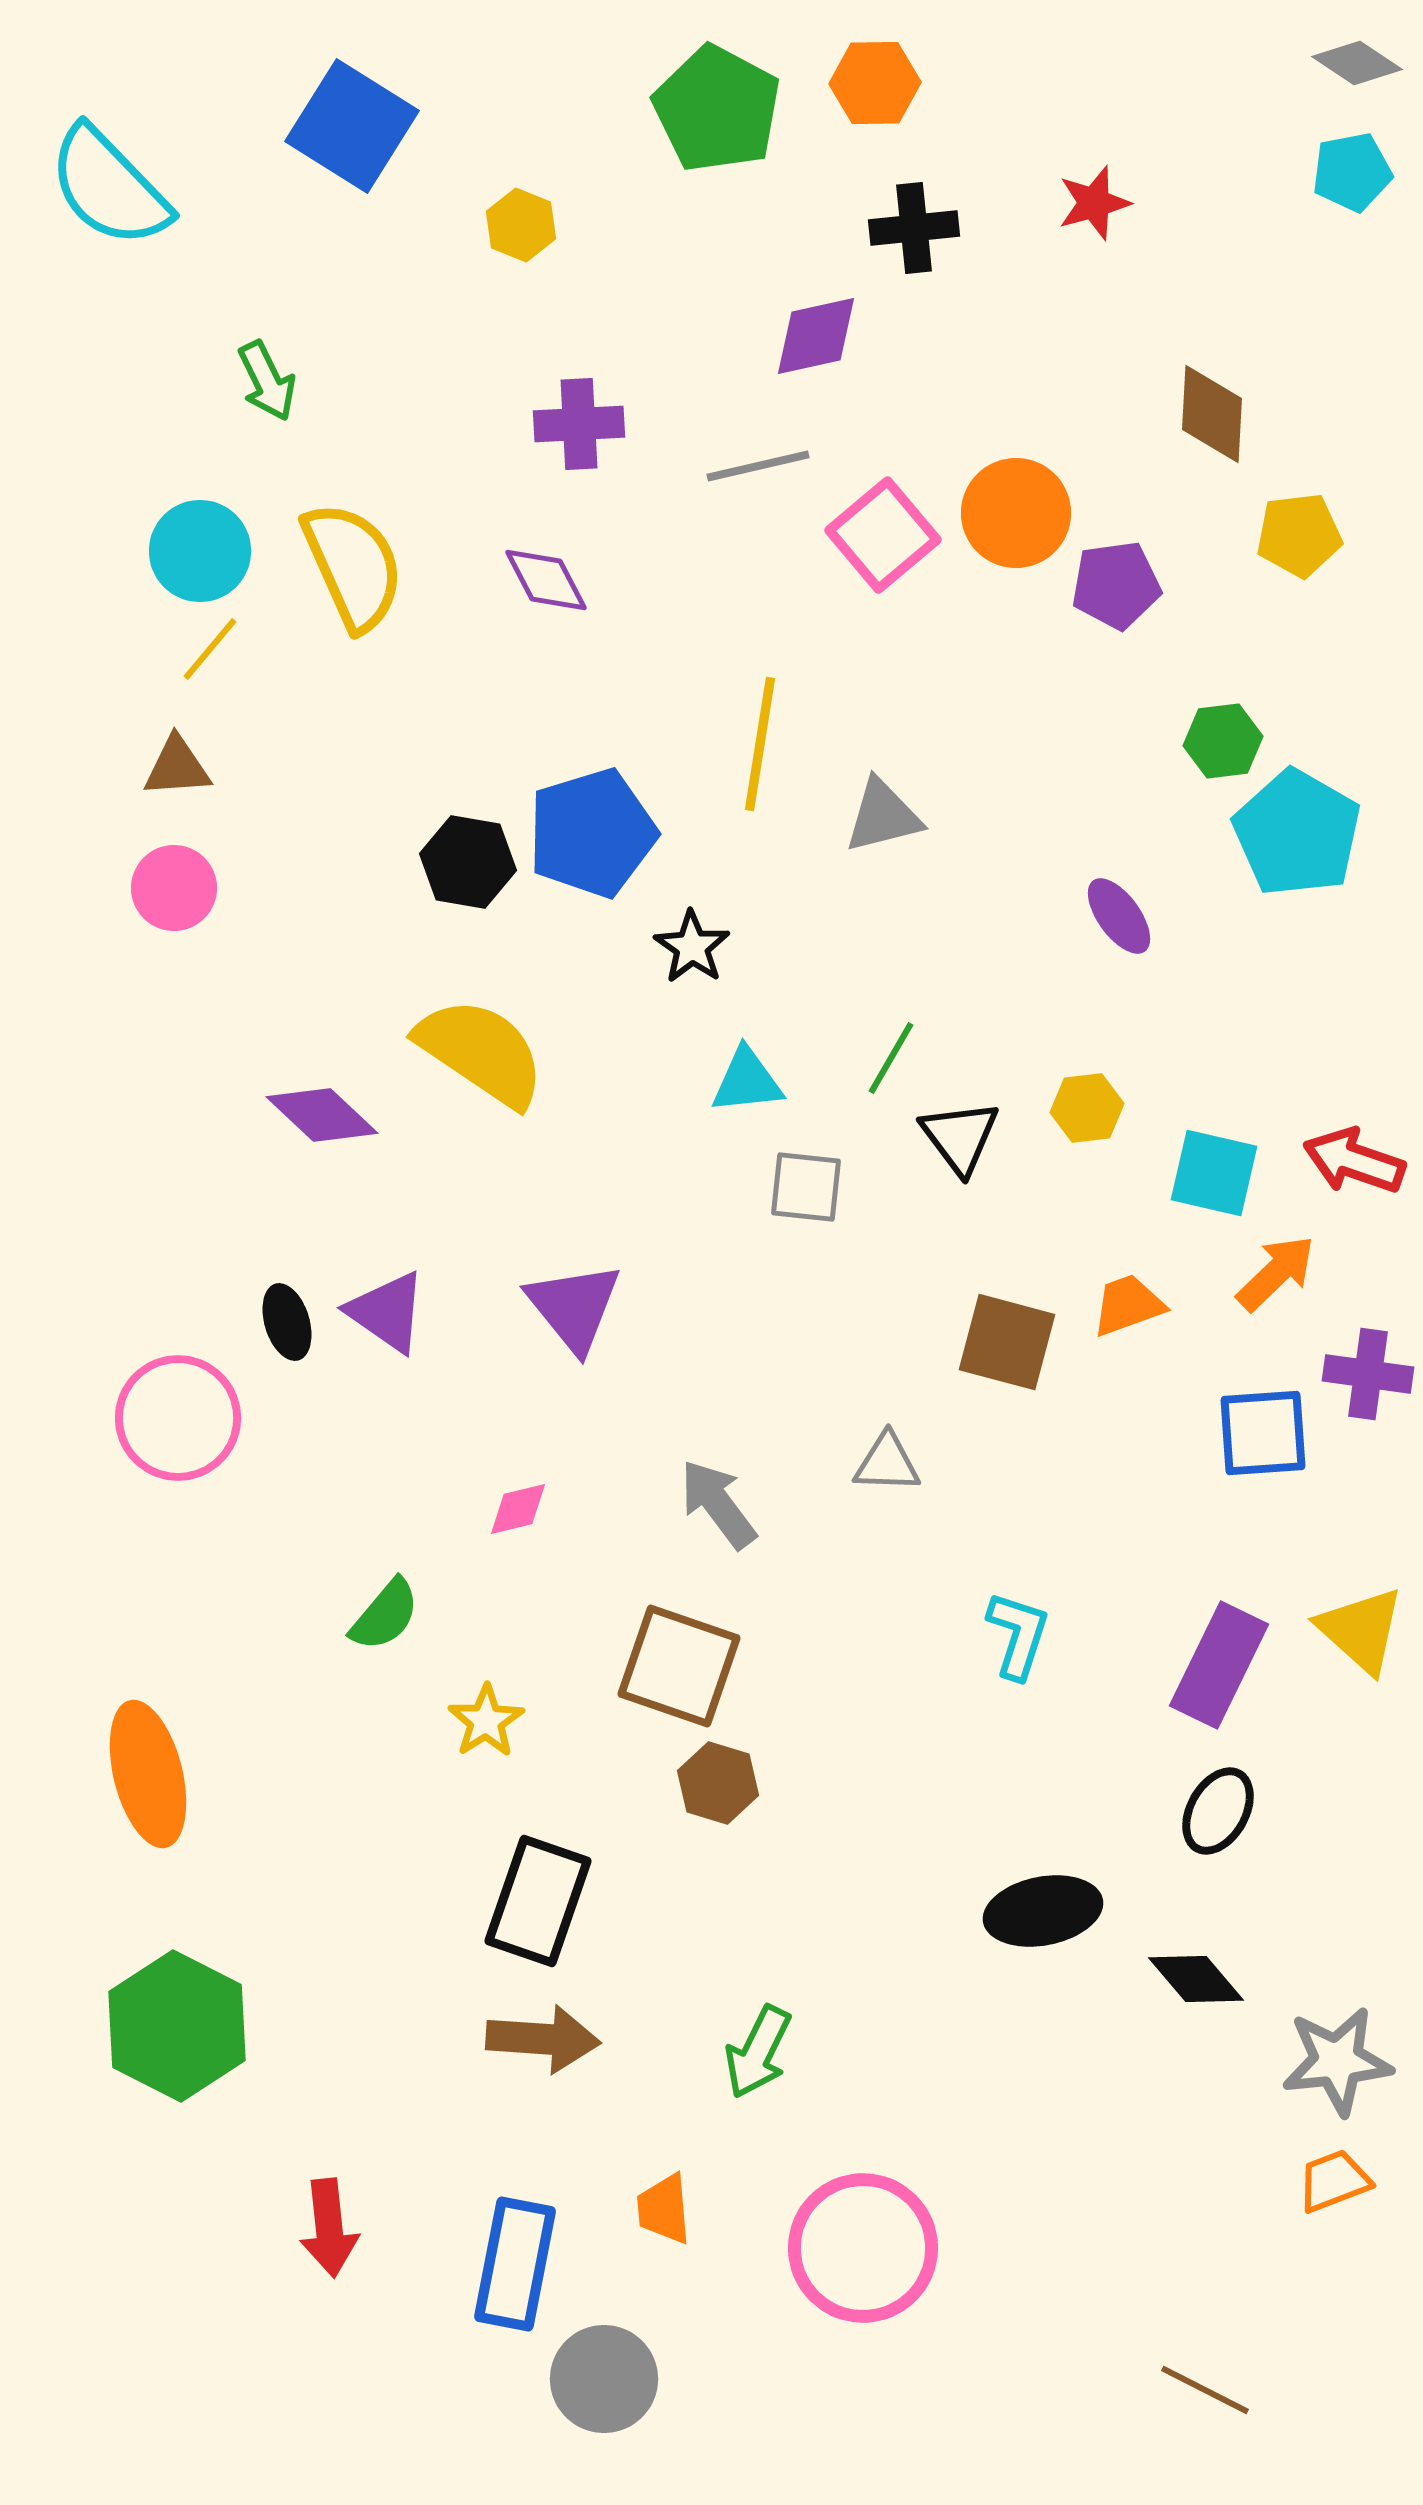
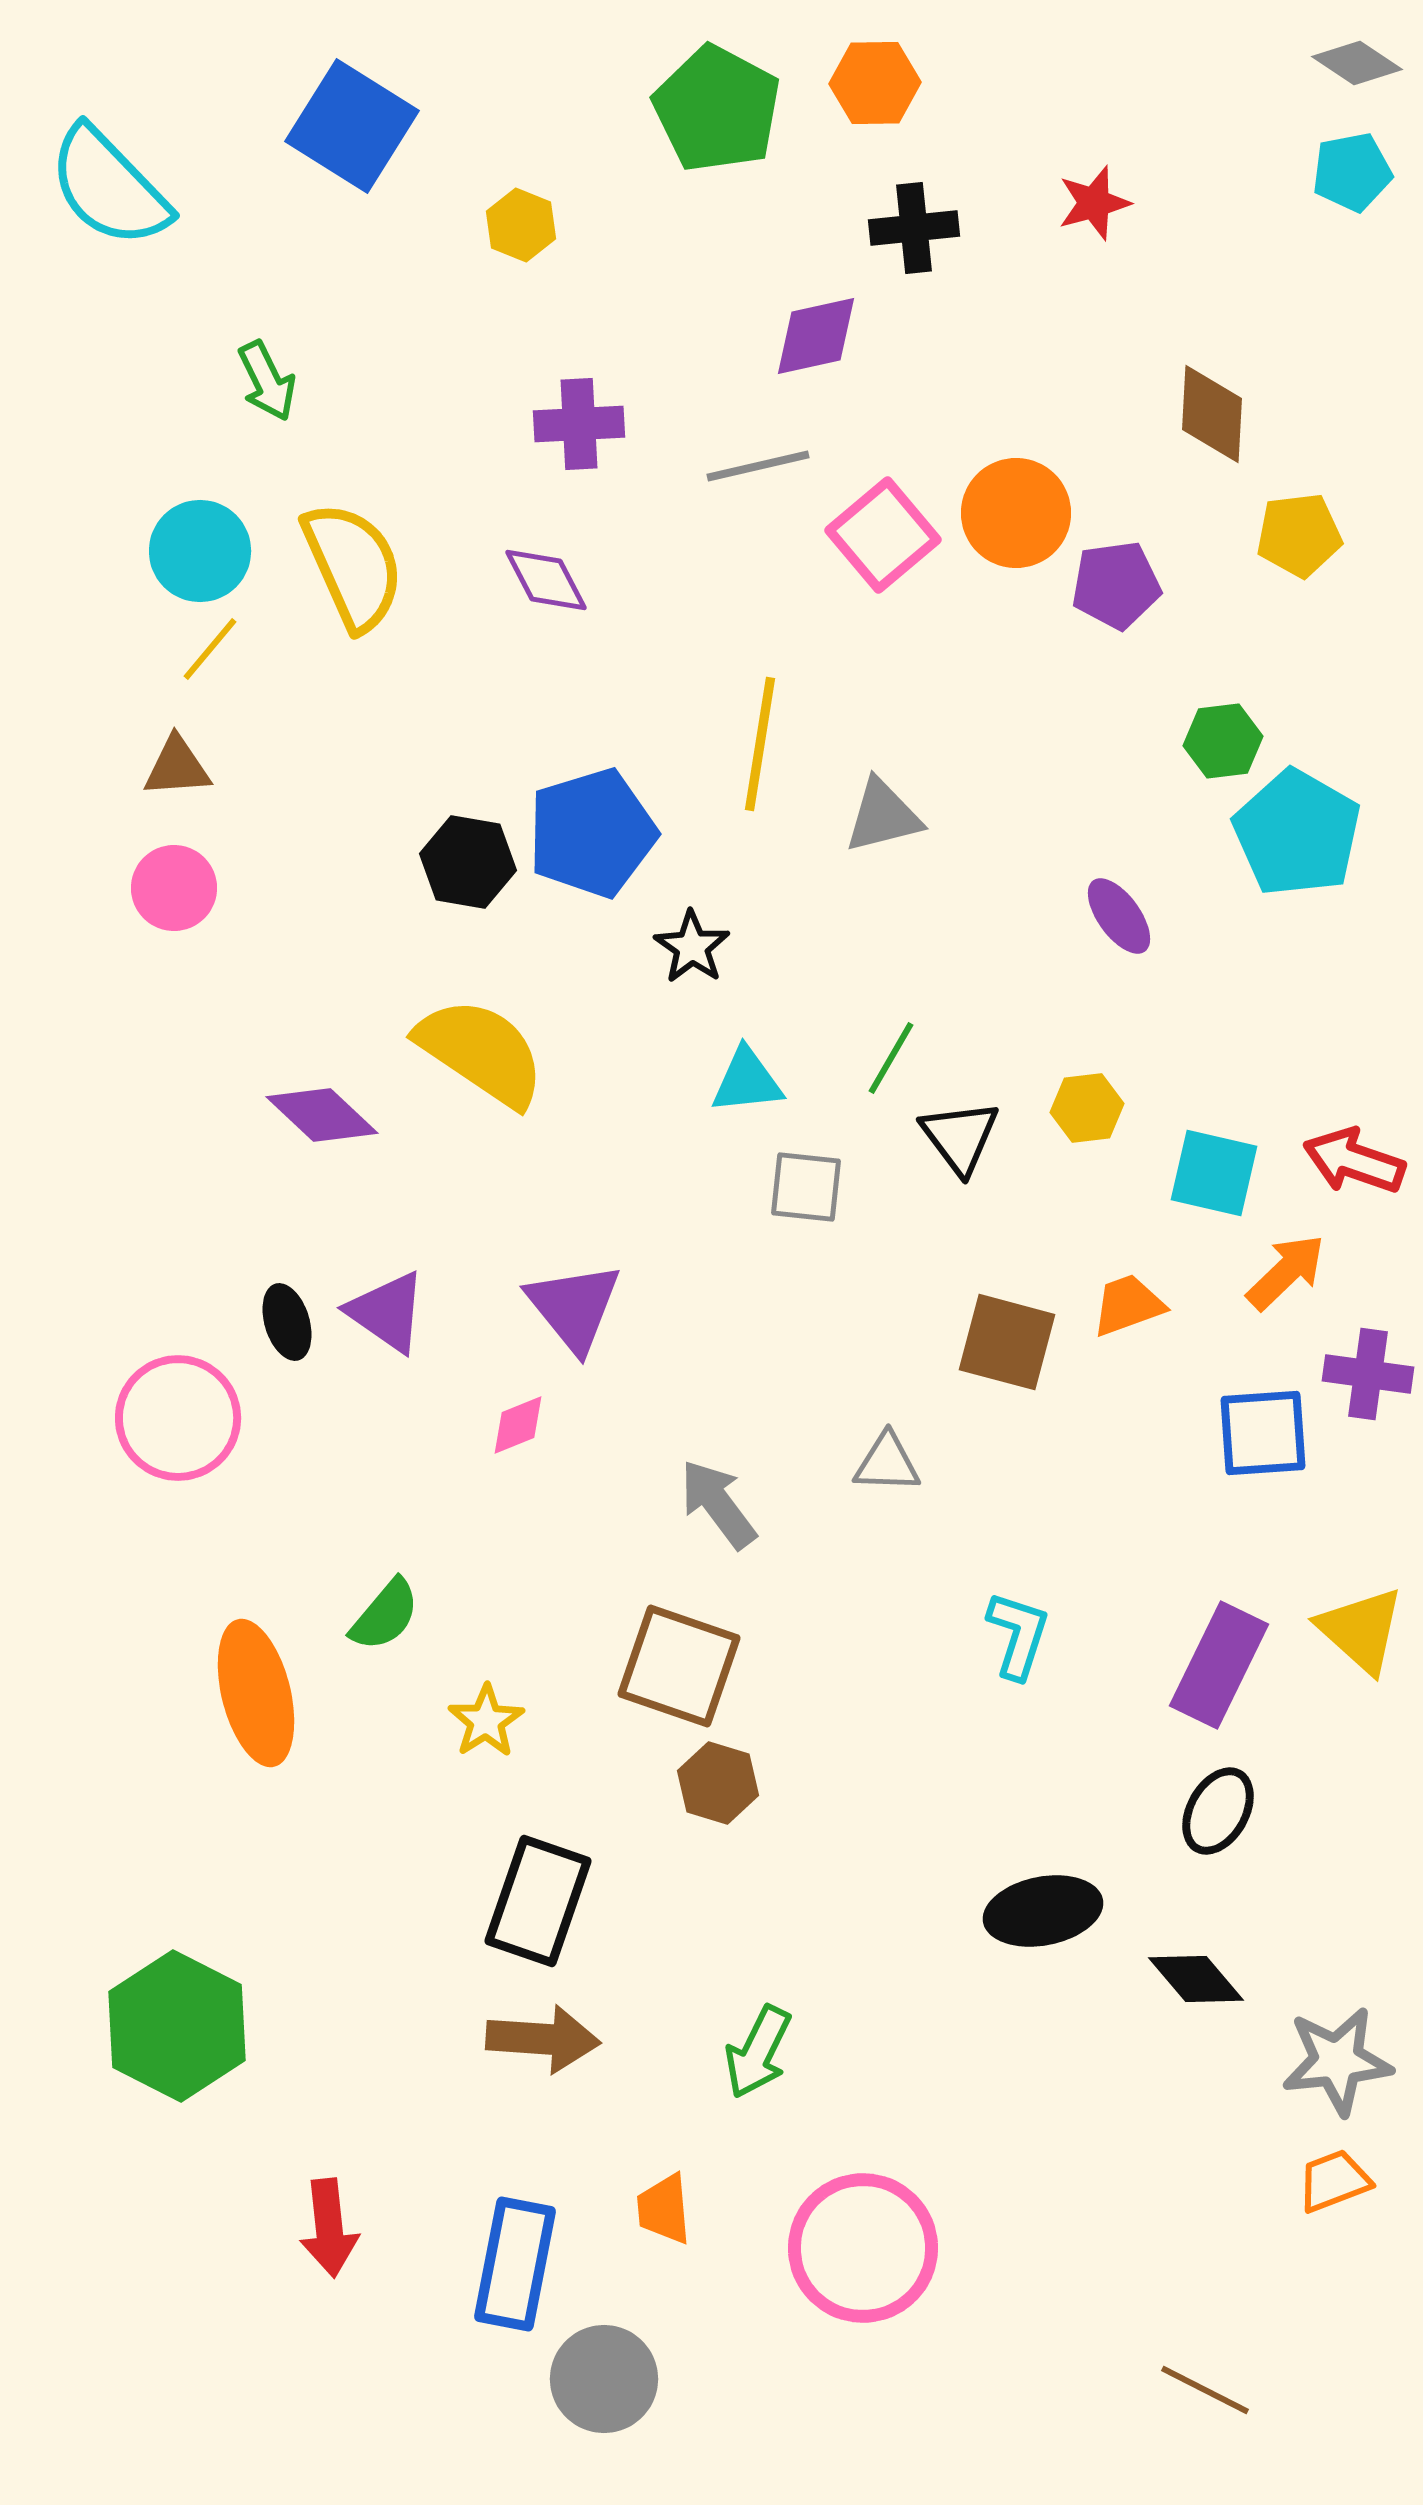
orange arrow at (1276, 1273): moved 10 px right, 1 px up
pink diamond at (518, 1509): moved 84 px up; rotated 8 degrees counterclockwise
orange ellipse at (148, 1774): moved 108 px right, 81 px up
